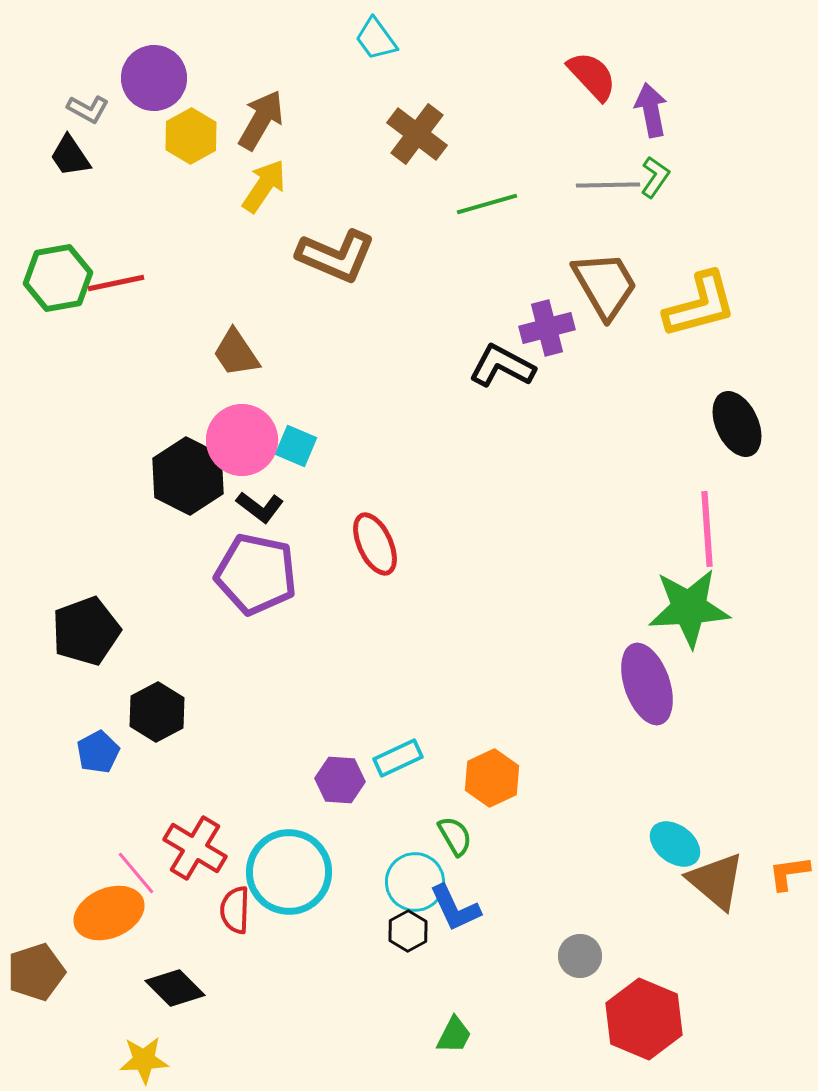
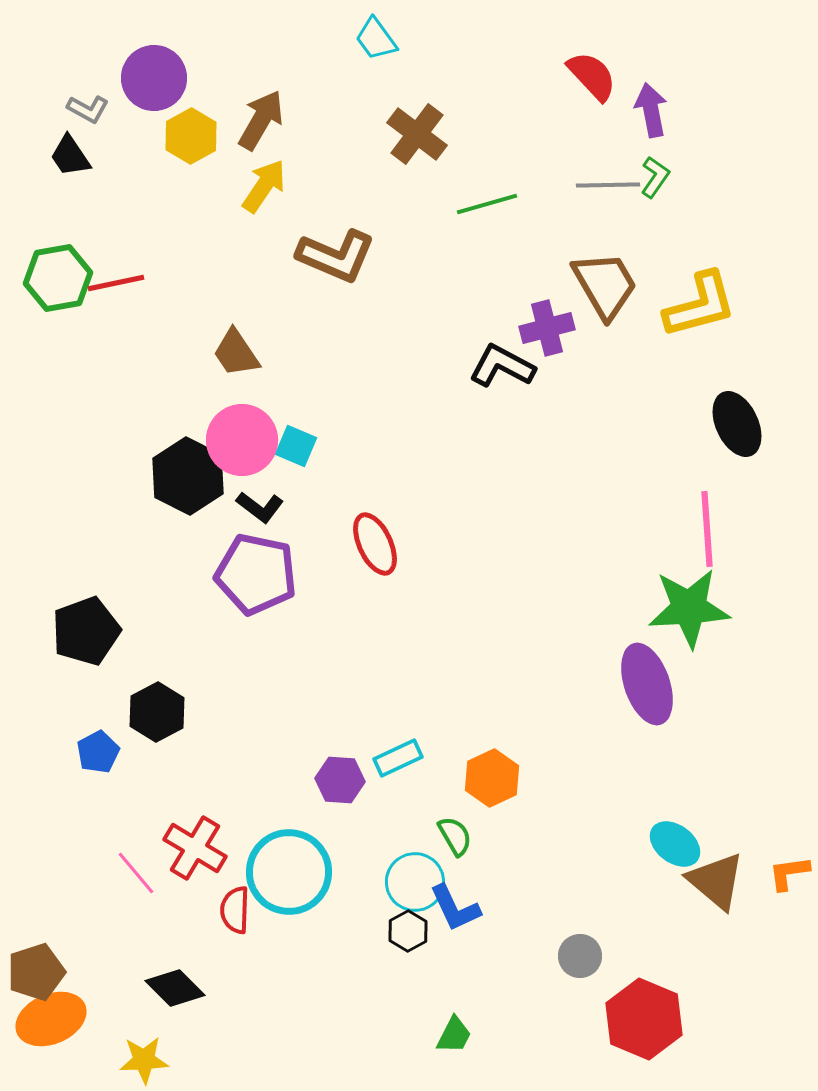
orange ellipse at (109, 913): moved 58 px left, 106 px down
